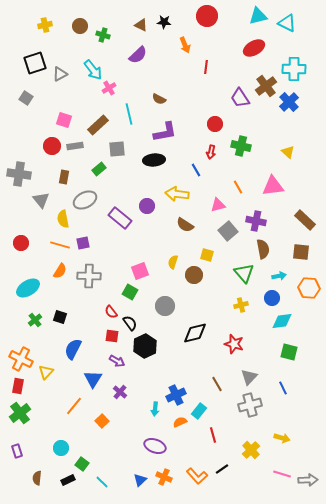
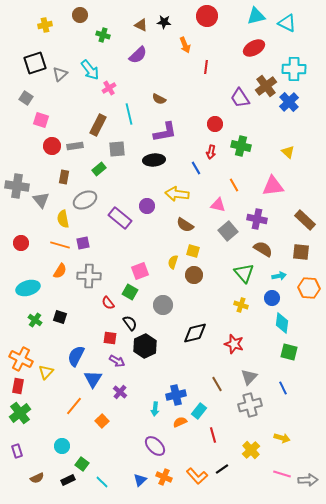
cyan triangle at (258, 16): moved 2 px left
brown circle at (80, 26): moved 11 px up
cyan arrow at (93, 70): moved 3 px left
gray triangle at (60, 74): rotated 14 degrees counterclockwise
pink square at (64, 120): moved 23 px left
brown rectangle at (98, 125): rotated 20 degrees counterclockwise
blue line at (196, 170): moved 2 px up
gray cross at (19, 174): moved 2 px left, 12 px down
orange line at (238, 187): moved 4 px left, 2 px up
pink triangle at (218, 205): rotated 28 degrees clockwise
purple cross at (256, 221): moved 1 px right, 2 px up
brown semicircle at (263, 249): rotated 48 degrees counterclockwise
yellow square at (207, 255): moved 14 px left, 4 px up
cyan ellipse at (28, 288): rotated 15 degrees clockwise
yellow cross at (241, 305): rotated 32 degrees clockwise
gray circle at (165, 306): moved 2 px left, 1 px up
red semicircle at (111, 312): moved 3 px left, 9 px up
green cross at (35, 320): rotated 16 degrees counterclockwise
cyan diamond at (282, 321): moved 2 px down; rotated 75 degrees counterclockwise
red square at (112, 336): moved 2 px left, 2 px down
blue semicircle at (73, 349): moved 3 px right, 7 px down
blue cross at (176, 395): rotated 12 degrees clockwise
purple ellipse at (155, 446): rotated 25 degrees clockwise
cyan circle at (61, 448): moved 1 px right, 2 px up
brown semicircle at (37, 478): rotated 120 degrees counterclockwise
